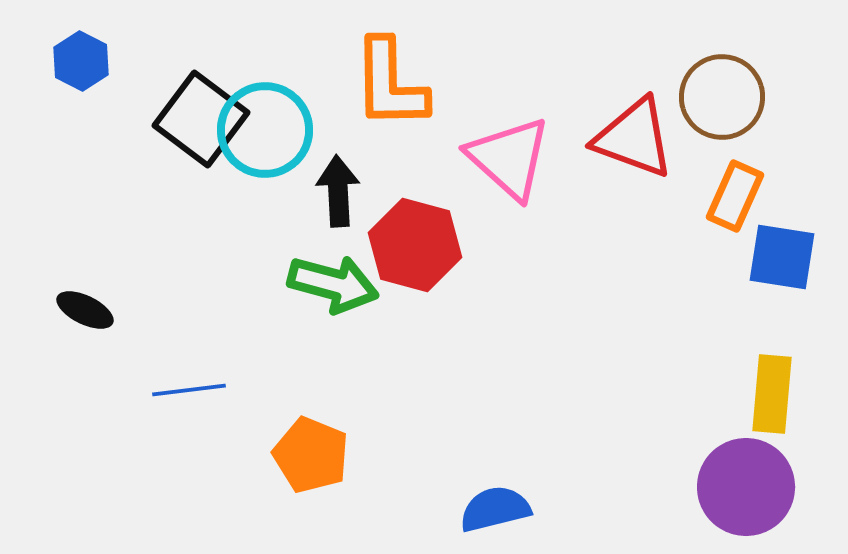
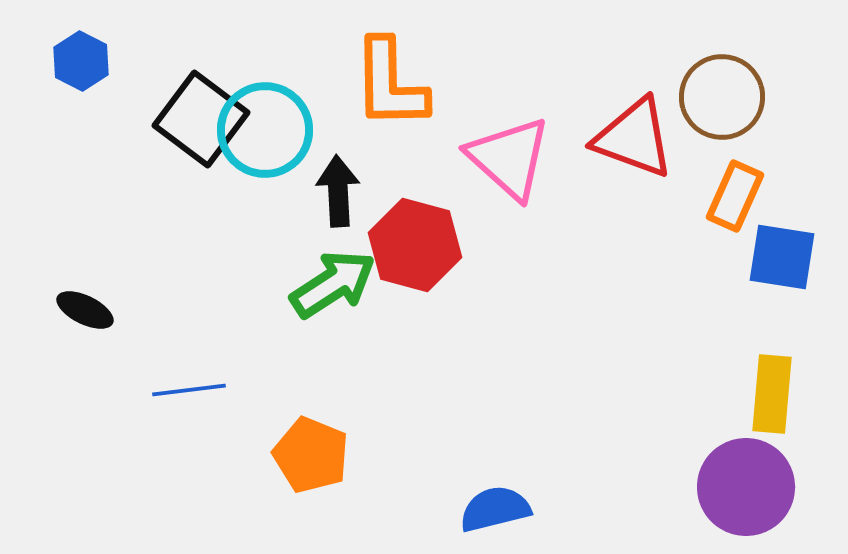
green arrow: rotated 48 degrees counterclockwise
